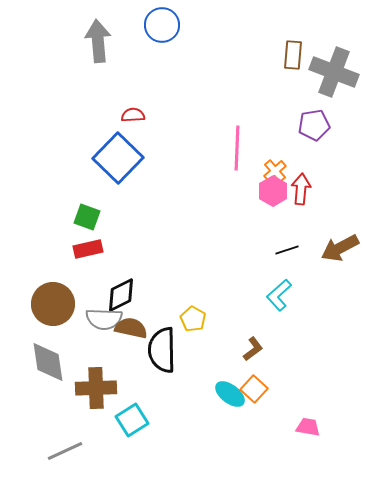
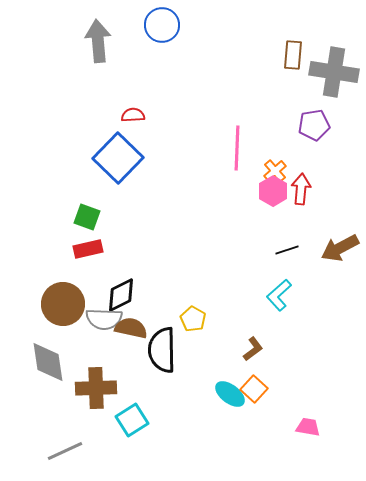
gray cross: rotated 12 degrees counterclockwise
brown circle: moved 10 px right
